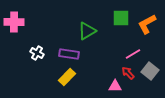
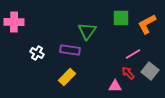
green triangle: rotated 24 degrees counterclockwise
purple rectangle: moved 1 px right, 4 px up
